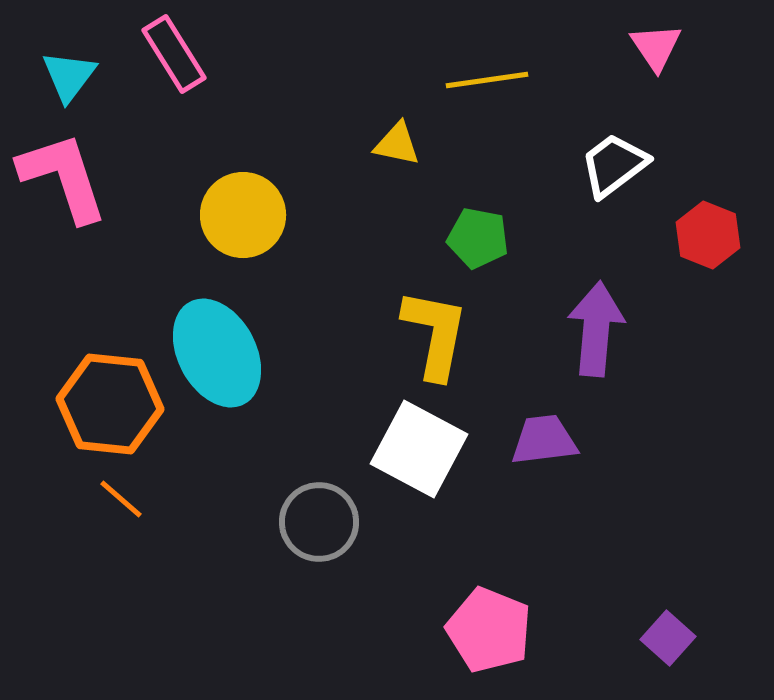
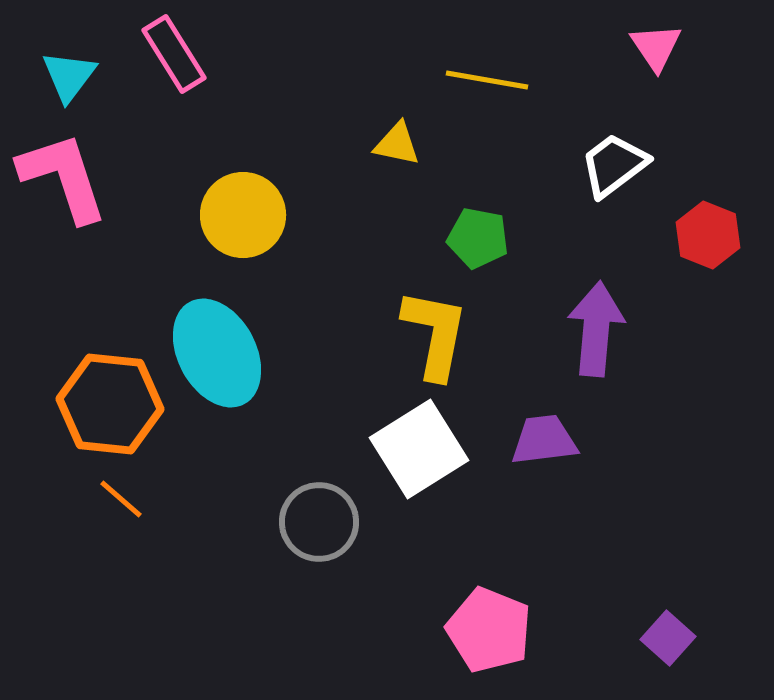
yellow line: rotated 18 degrees clockwise
white square: rotated 30 degrees clockwise
